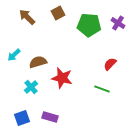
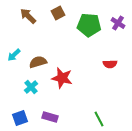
brown arrow: moved 1 px right, 1 px up
red semicircle: rotated 136 degrees counterclockwise
green line: moved 3 px left, 30 px down; rotated 42 degrees clockwise
blue square: moved 2 px left
